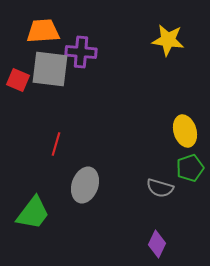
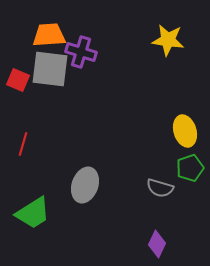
orange trapezoid: moved 6 px right, 4 px down
purple cross: rotated 12 degrees clockwise
red line: moved 33 px left
green trapezoid: rotated 21 degrees clockwise
